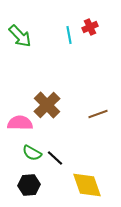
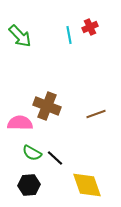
brown cross: moved 1 px down; rotated 24 degrees counterclockwise
brown line: moved 2 px left
